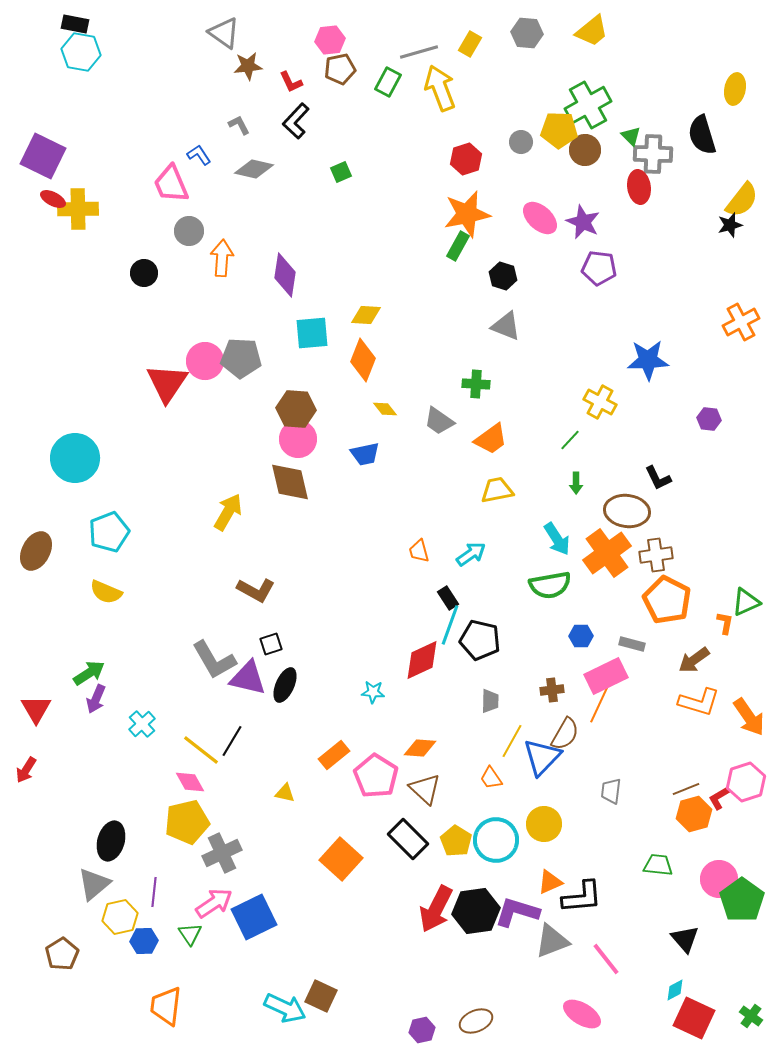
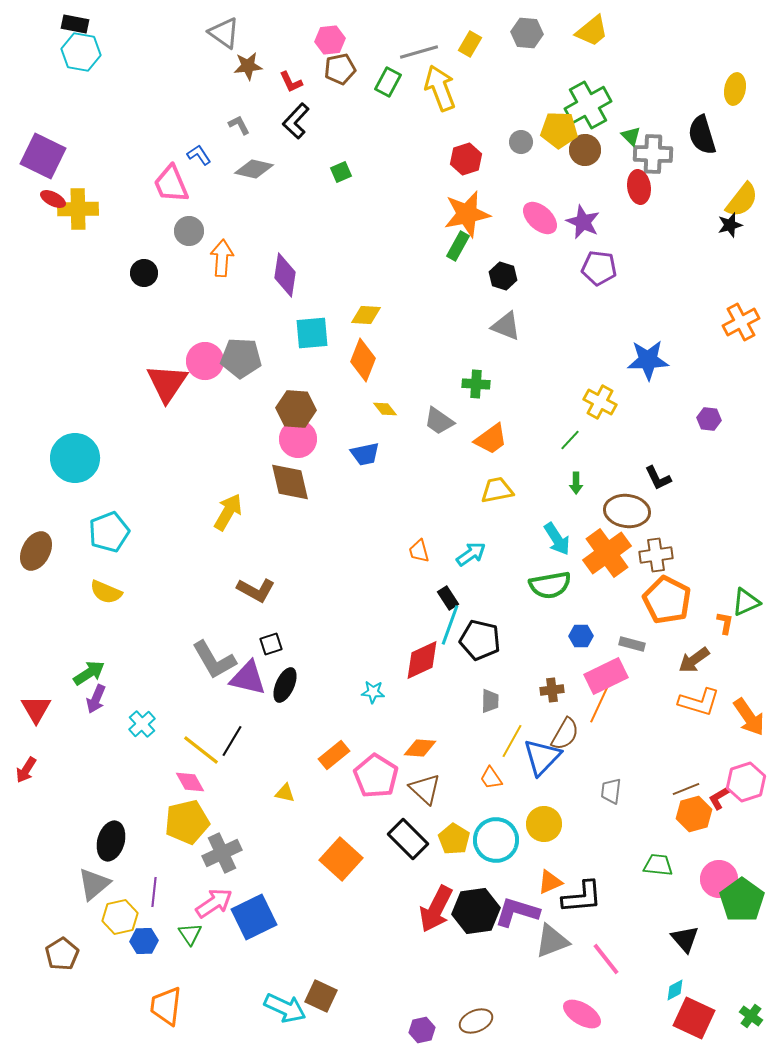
yellow pentagon at (456, 841): moved 2 px left, 2 px up
